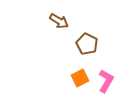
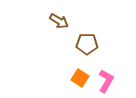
brown pentagon: rotated 25 degrees counterclockwise
orange square: rotated 30 degrees counterclockwise
